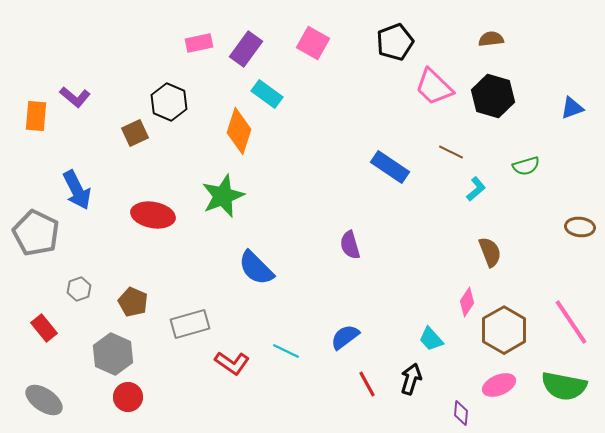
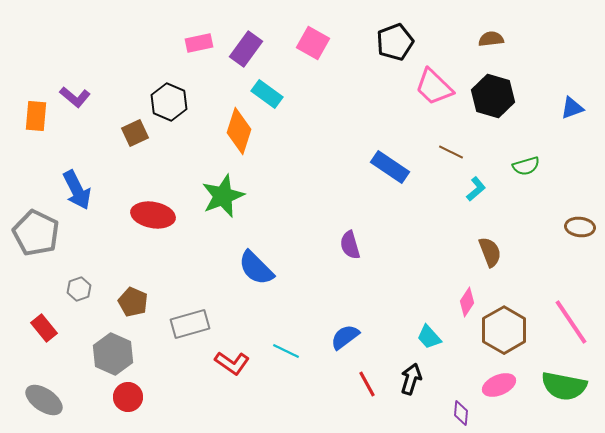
cyan trapezoid at (431, 339): moved 2 px left, 2 px up
